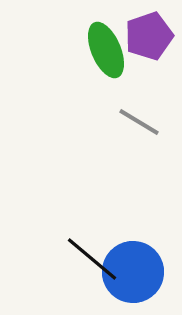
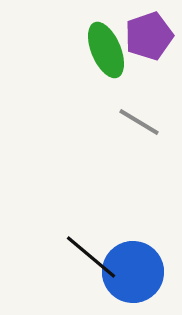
black line: moved 1 px left, 2 px up
